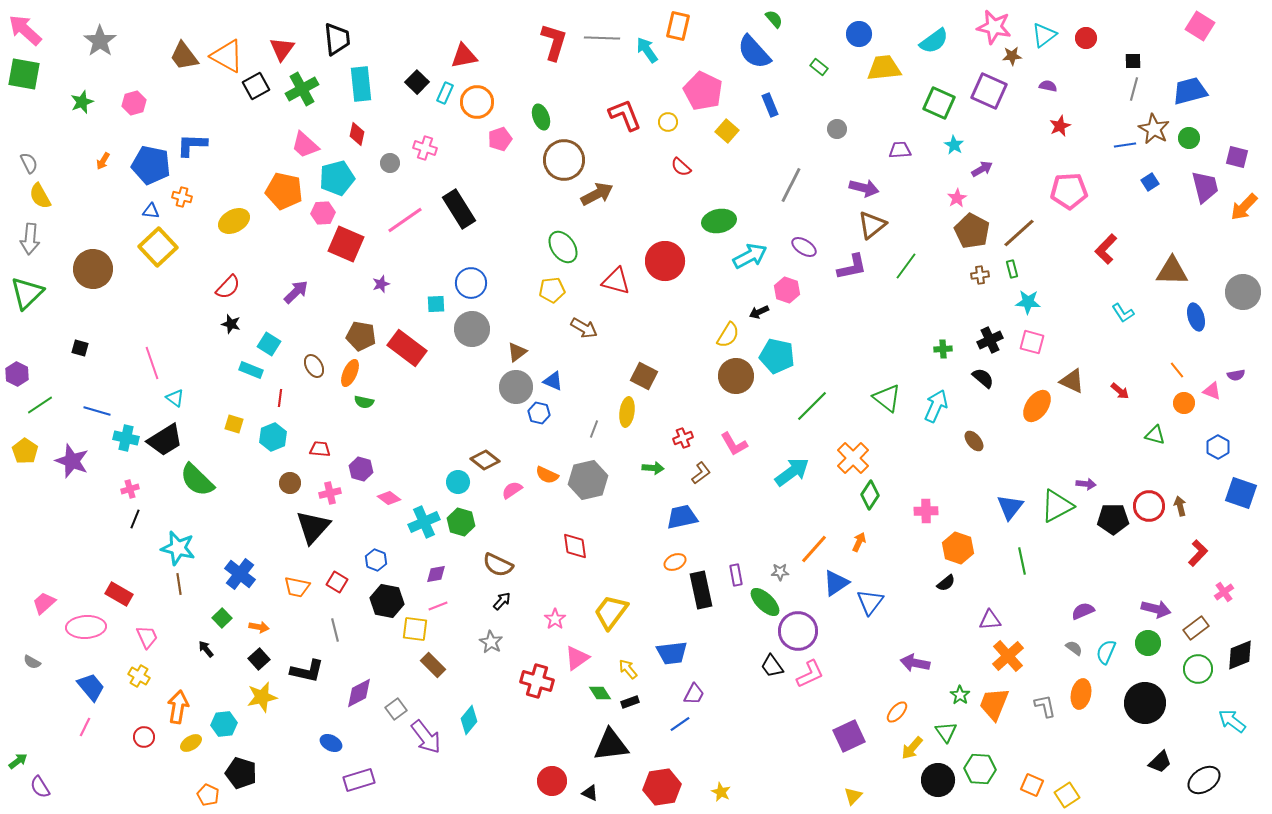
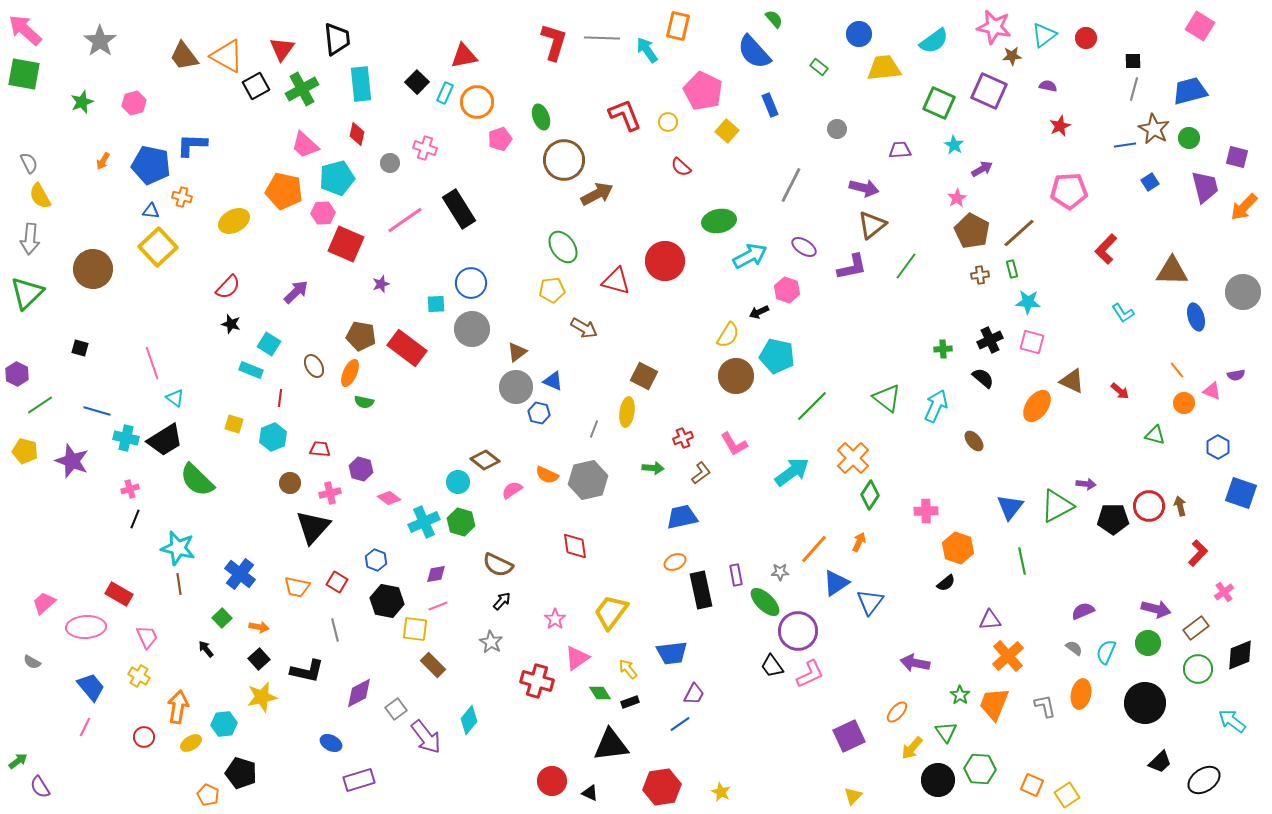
yellow pentagon at (25, 451): rotated 20 degrees counterclockwise
